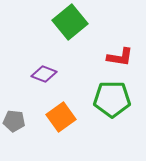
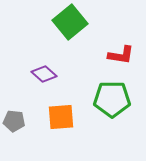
red L-shape: moved 1 px right, 2 px up
purple diamond: rotated 20 degrees clockwise
orange square: rotated 32 degrees clockwise
